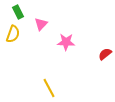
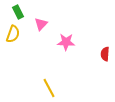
red semicircle: rotated 48 degrees counterclockwise
